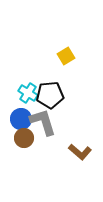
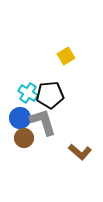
blue circle: moved 1 px left, 1 px up
